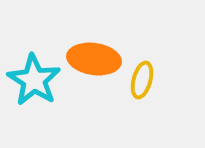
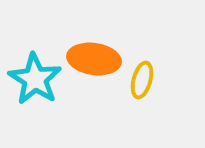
cyan star: moved 1 px right, 1 px up
